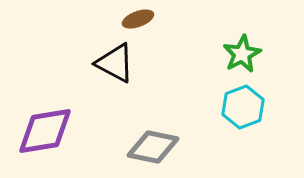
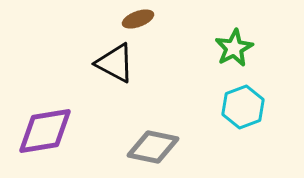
green star: moved 8 px left, 6 px up
